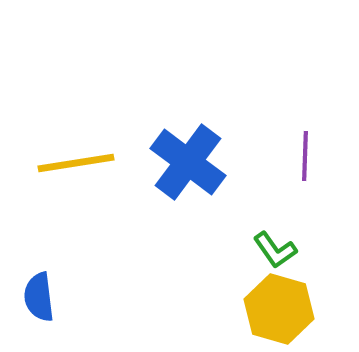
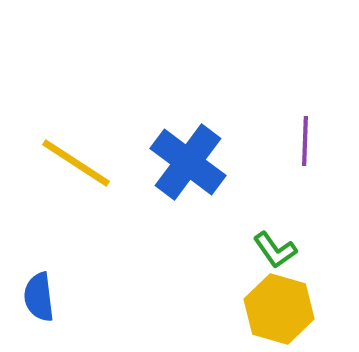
purple line: moved 15 px up
yellow line: rotated 42 degrees clockwise
